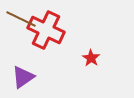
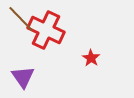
brown line: rotated 20 degrees clockwise
purple triangle: rotated 30 degrees counterclockwise
